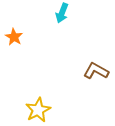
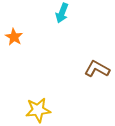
brown L-shape: moved 1 px right, 2 px up
yellow star: rotated 20 degrees clockwise
